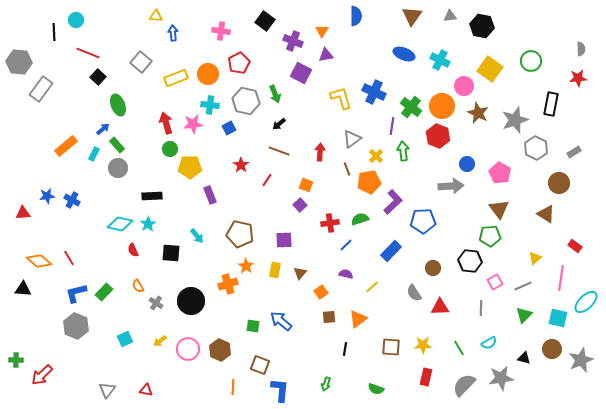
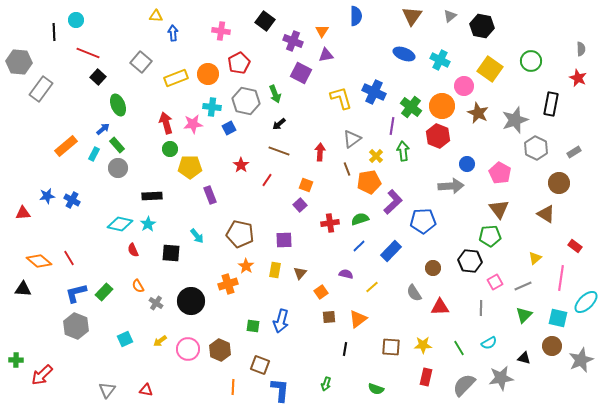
gray triangle at (450, 16): rotated 32 degrees counterclockwise
red star at (578, 78): rotated 30 degrees clockwise
cyan cross at (210, 105): moved 2 px right, 2 px down
blue line at (346, 245): moved 13 px right, 1 px down
blue arrow at (281, 321): rotated 115 degrees counterclockwise
brown circle at (552, 349): moved 3 px up
